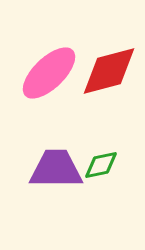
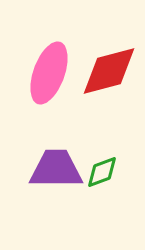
pink ellipse: rotated 26 degrees counterclockwise
green diamond: moved 1 px right, 7 px down; rotated 9 degrees counterclockwise
